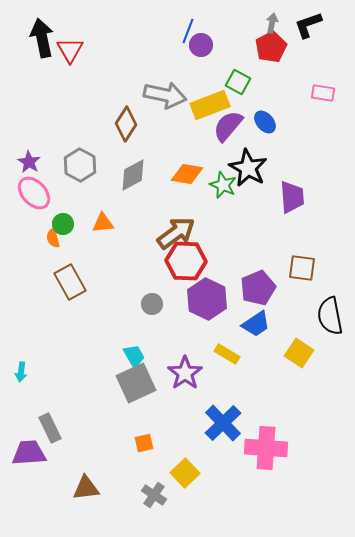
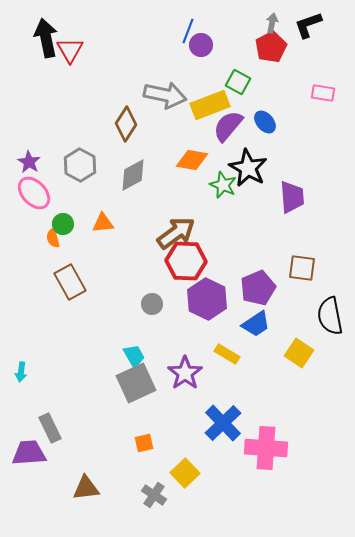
black arrow at (42, 38): moved 4 px right
orange diamond at (187, 174): moved 5 px right, 14 px up
